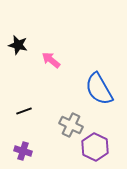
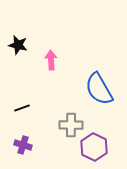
pink arrow: rotated 48 degrees clockwise
black line: moved 2 px left, 3 px up
gray cross: rotated 25 degrees counterclockwise
purple hexagon: moved 1 px left
purple cross: moved 6 px up
